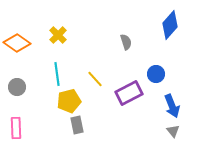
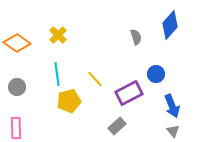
gray semicircle: moved 10 px right, 5 px up
gray rectangle: moved 40 px right, 1 px down; rotated 60 degrees clockwise
